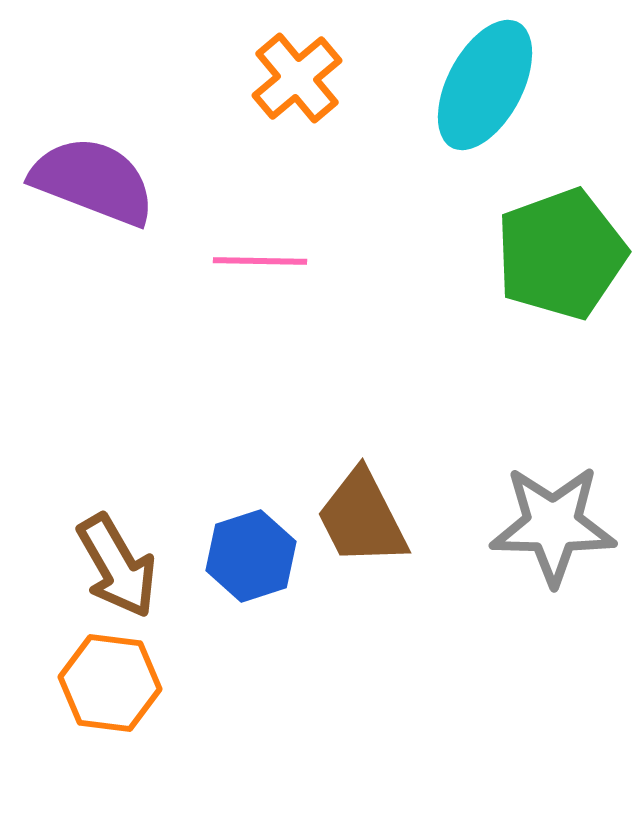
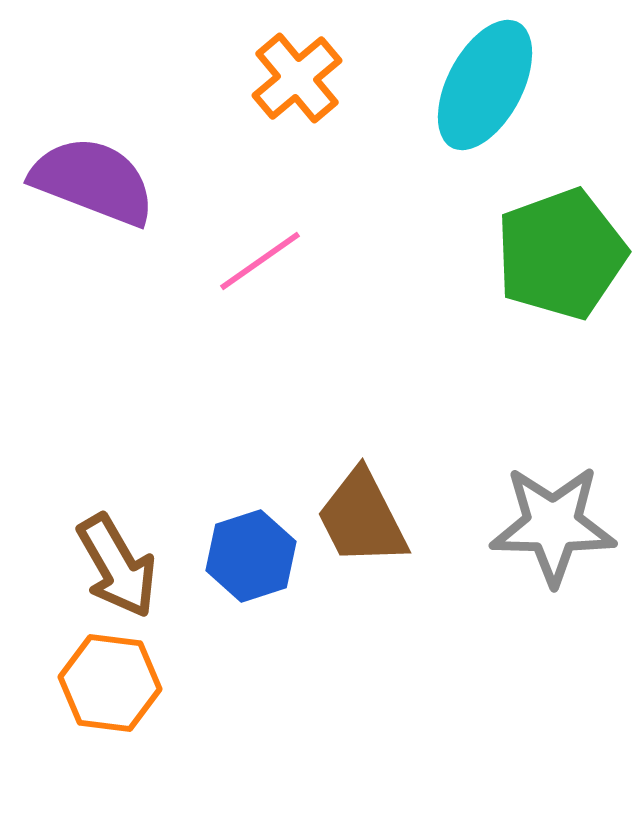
pink line: rotated 36 degrees counterclockwise
